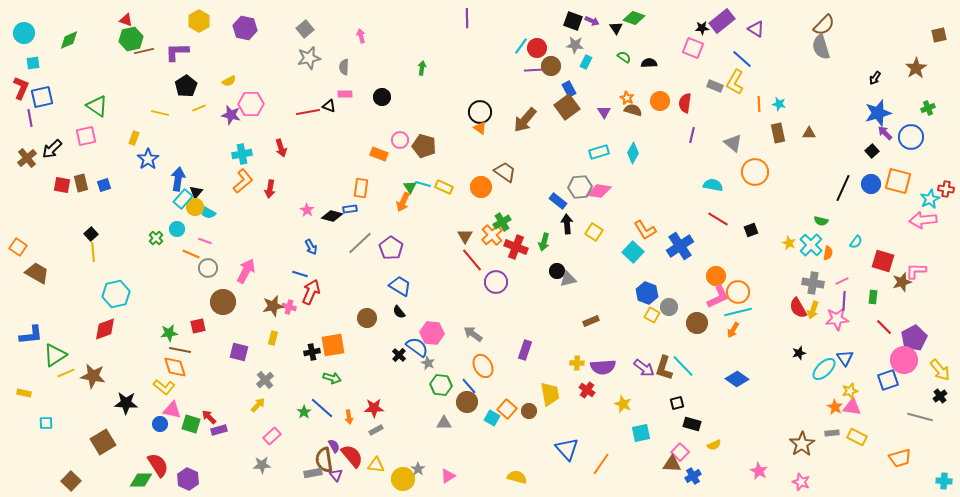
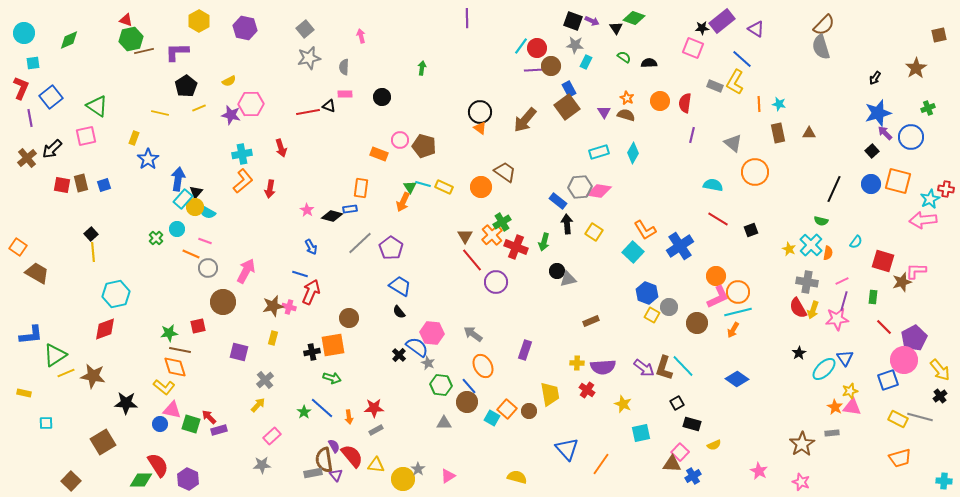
blue square at (42, 97): moved 9 px right; rotated 25 degrees counterclockwise
brown semicircle at (633, 110): moved 7 px left, 5 px down
black line at (843, 188): moved 9 px left, 1 px down
yellow star at (789, 243): moved 6 px down
gray cross at (813, 283): moved 6 px left, 1 px up
purple line at (844, 301): rotated 12 degrees clockwise
brown circle at (367, 318): moved 18 px left
black star at (799, 353): rotated 16 degrees counterclockwise
black square at (677, 403): rotated 16 degrees counterclockwise
yellow rectangle at (857, 437): moved 41 px right, 18 px up
